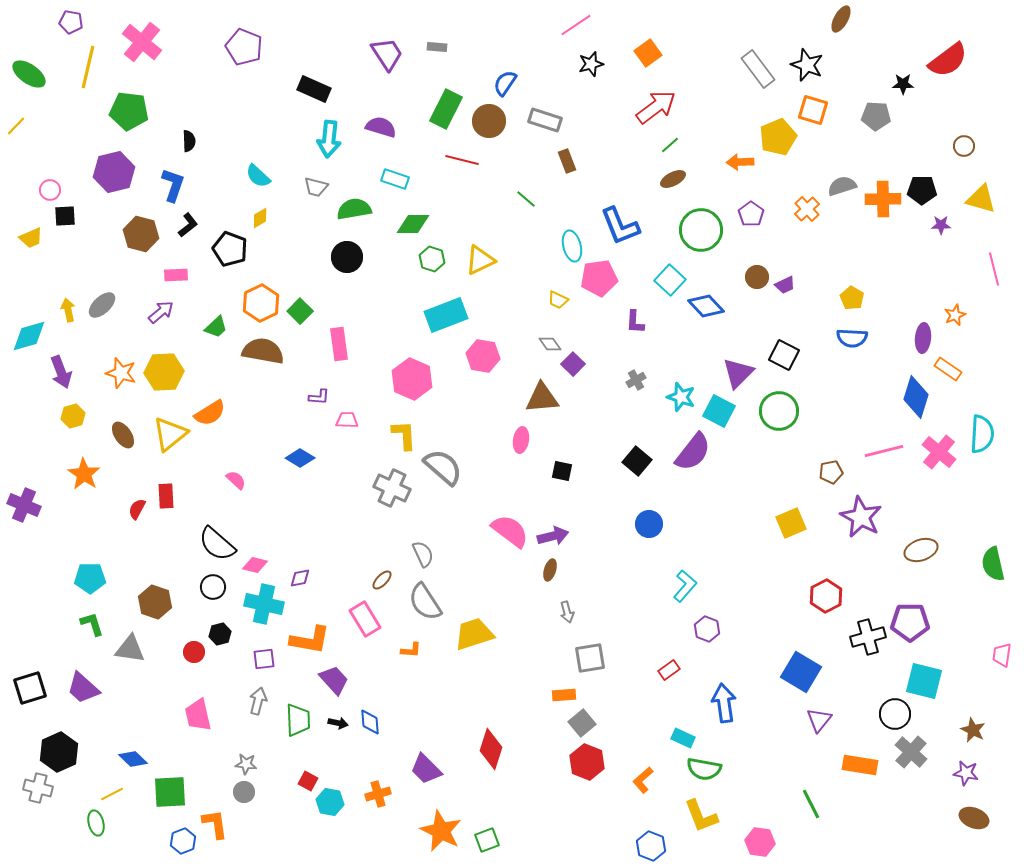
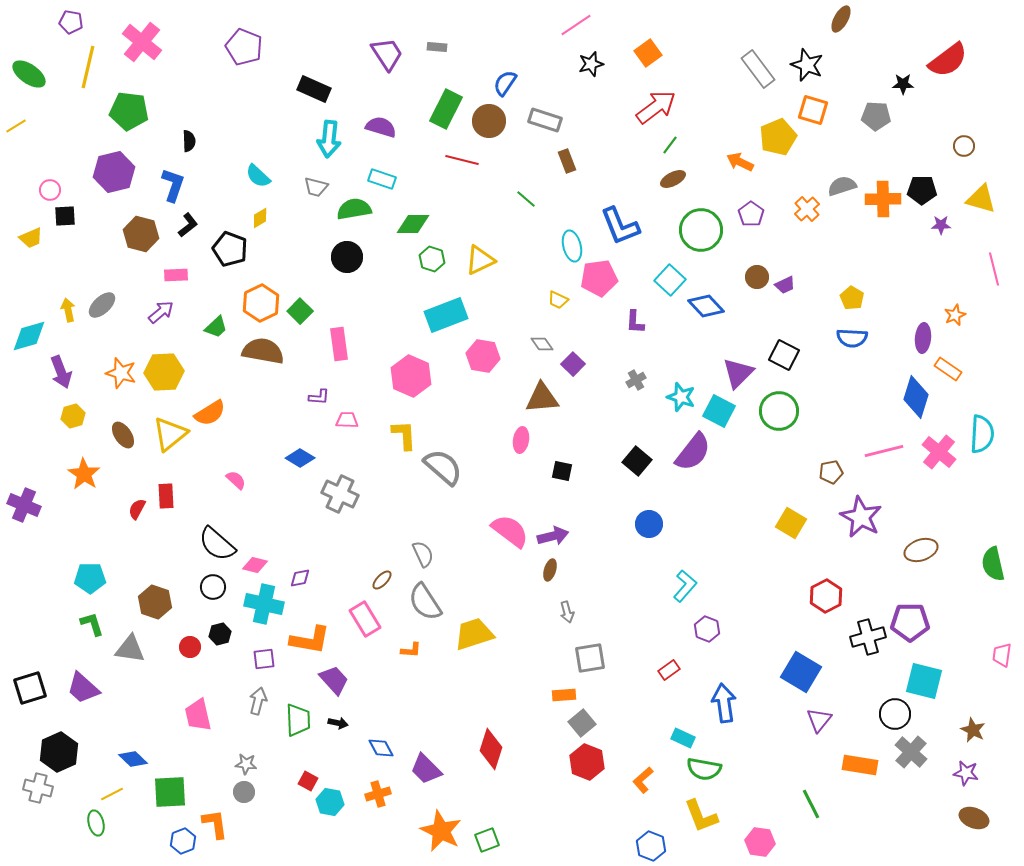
yellow line at (16, 126): rotated 15 degrees clockwise
green line at (670, 145): rotated 12 degrees counterclockwise
orange arrow at (740, 162): rotated 28 degrees clockwise
cyan rectangle at (395, 179): moved 13 px left
gray diamond at (550, 344): moved 8 px left
pink hexagon at (412, 379): moved 1 px left, 3 px up
gray cross at (392, 488): moved 52 px left, 6 px down
yellow square at (791, 523): rotated 36 degrees counterclockwise
red circle at (194, 652): moved 4 px left, 5 px up
blue diamond at (370, 722): moved 11 px right, 26 px down; rotated 24 degrees counterclockwise
